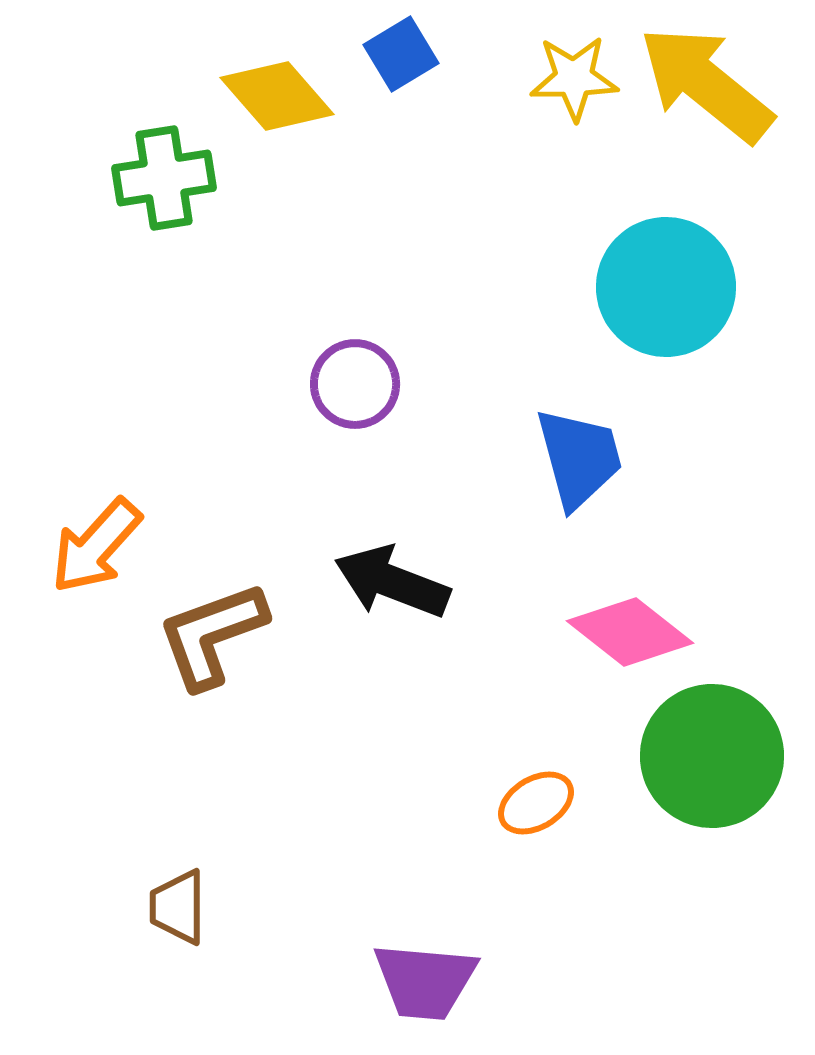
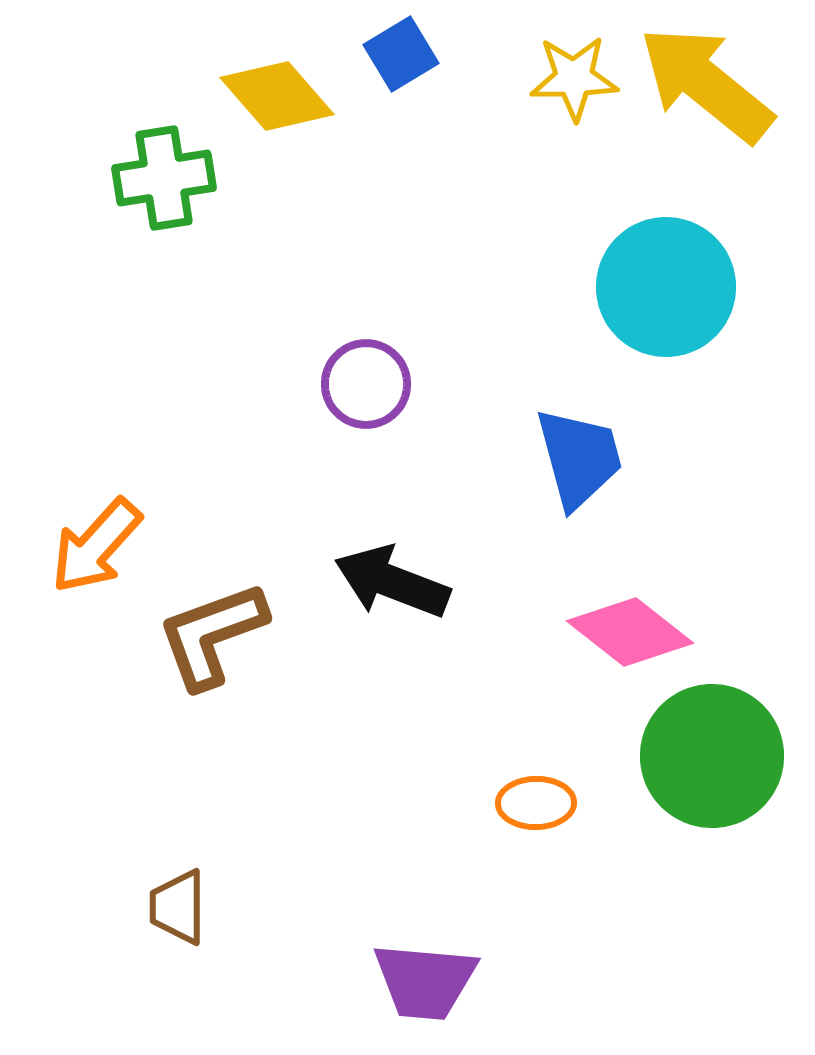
purple circle: moved 11 px right
orange ellipse: rotated 30 degrees clockwise
